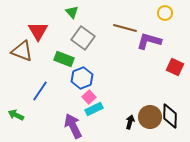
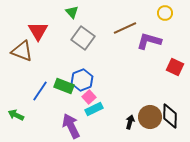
brown line: rotated 40 degrees counterclockwise
green rectangle: moved 27 px down
blue hexagon: moved 2 px down
purple arrow: moved 2 px left
